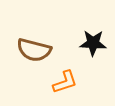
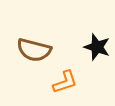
black star: moved 4 px right, 4 px down; rotated 16 degrees clockwise
